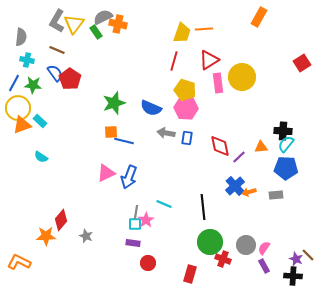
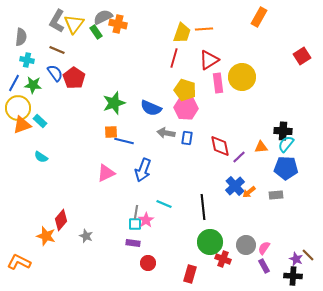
red line at (174, 61): moved 3 px up
red square at (302, 63): moved 7 px up
red pentagon at (70, 79): moved 4 px right, 1 px up
blue arrow at (129, 177): moved 14 px right, 7 px up
orange arrow at (249, 192): rotated 24 degrees counterclockwise
orange star at (46, 236): rotated 18 degrees clockwise
